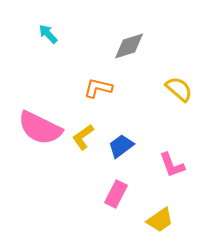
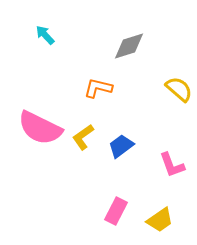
cyan arrow: moved 3 px left, 1 px down
pink rectangle: moved 17 px down
